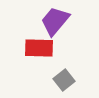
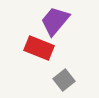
red rectangle: rotated 20 degrees clockwise
